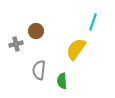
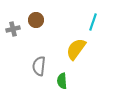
brown circle: moved 11 px up
gray cross: moved 3 px left, 15 px up
gray semicircle: moved 4 px up
